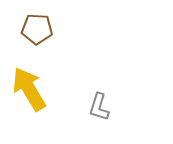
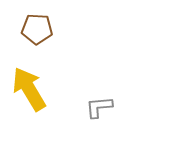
gray L-shape: rotated 68 degrees clockwise
